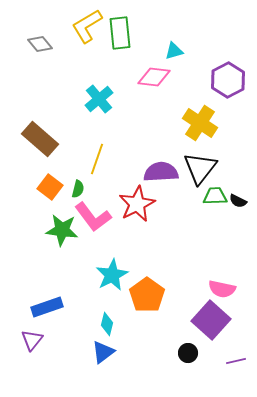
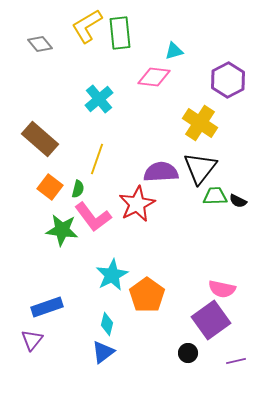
purple square: rotated 12 degrees clockwise
